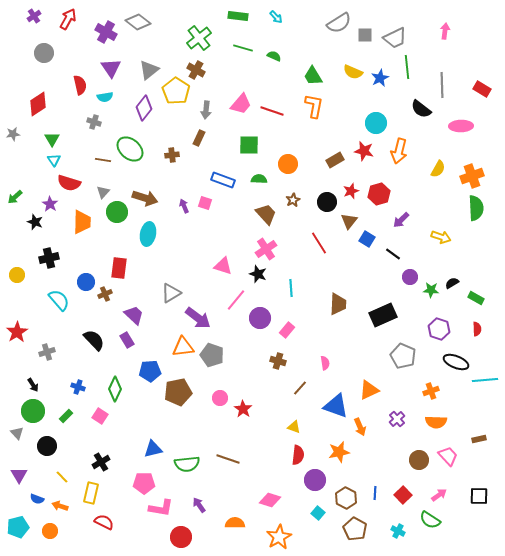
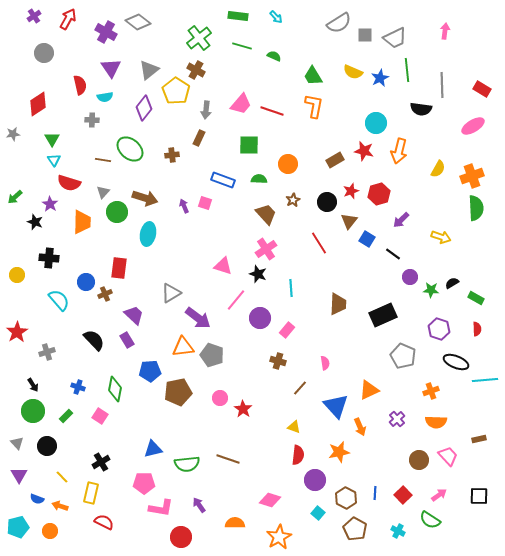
green line at (243, 48): moved 1 px left, 2 px up
green line at (407, 67): moved 3 px down
black semicircle at (421, 109): rotated 30 degrees counterclockwise
gray cross at (94, 122): moved 2 px left, 2 px up; rotated 16 degrees counterclockwise
pink ellipse at (461, 126): moved 12 px right; rotated 30 degrees counterclockwise
black cross at (49, 258): rotated 18 degrees clockwise
green diamond at (115, 389): rotated 15 degrees counterclockwise
blue triangle at (336, 406): rotated 28 degrees clockwise
gray triangle at (17, 433): moved 10 px down
